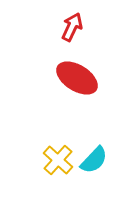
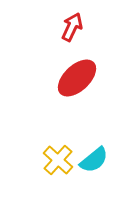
red ellipse: rotated 75 degrees counterclockwise
cyan semicircle: rotated 8 degrees clockwise
